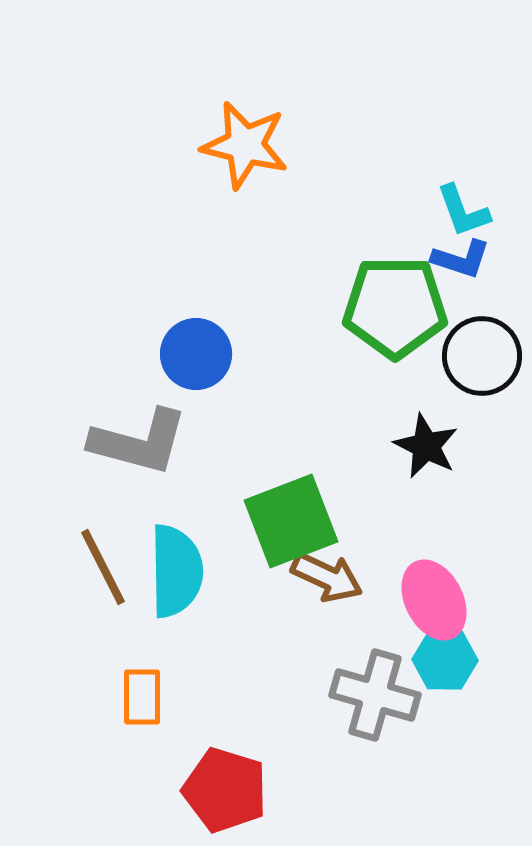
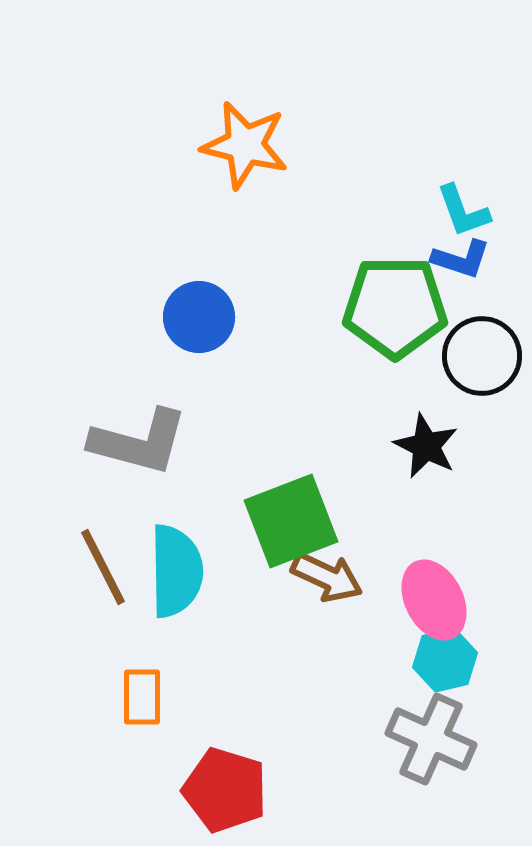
blue circle: moved 3 px right, 37 px up
cyan hexagon: rotated 14 degrees counterclockwise
gray cross: moved 56 px right, 44 px down; rotated 8 degrees clockwise
